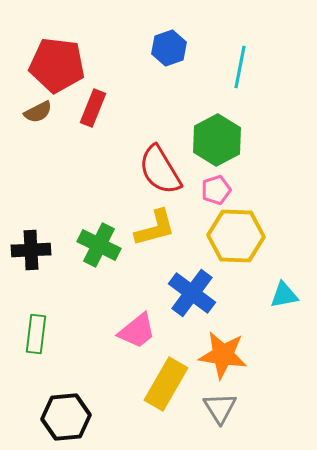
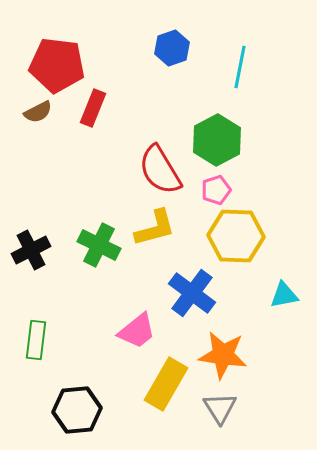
blue hexagon: moved 3 px right
black cross: rotated 24 degrees counterclockwise
green rectangle: moved 6 px down
black hexagon: moved 11 px right, 7 px up
